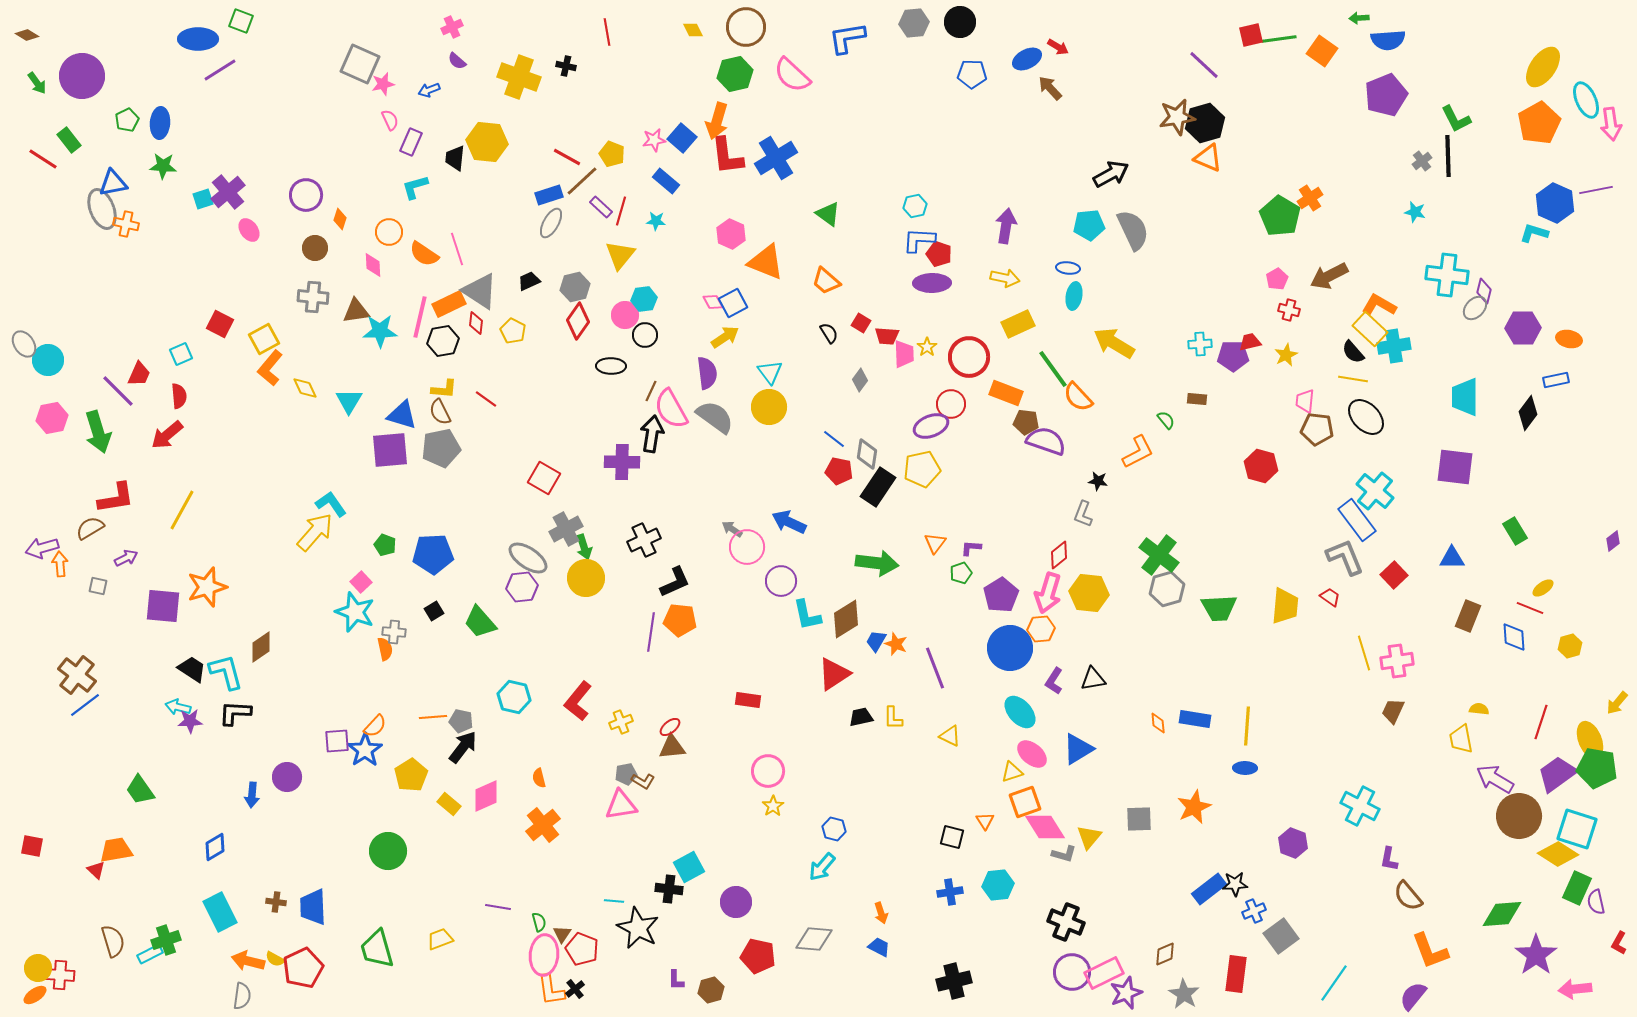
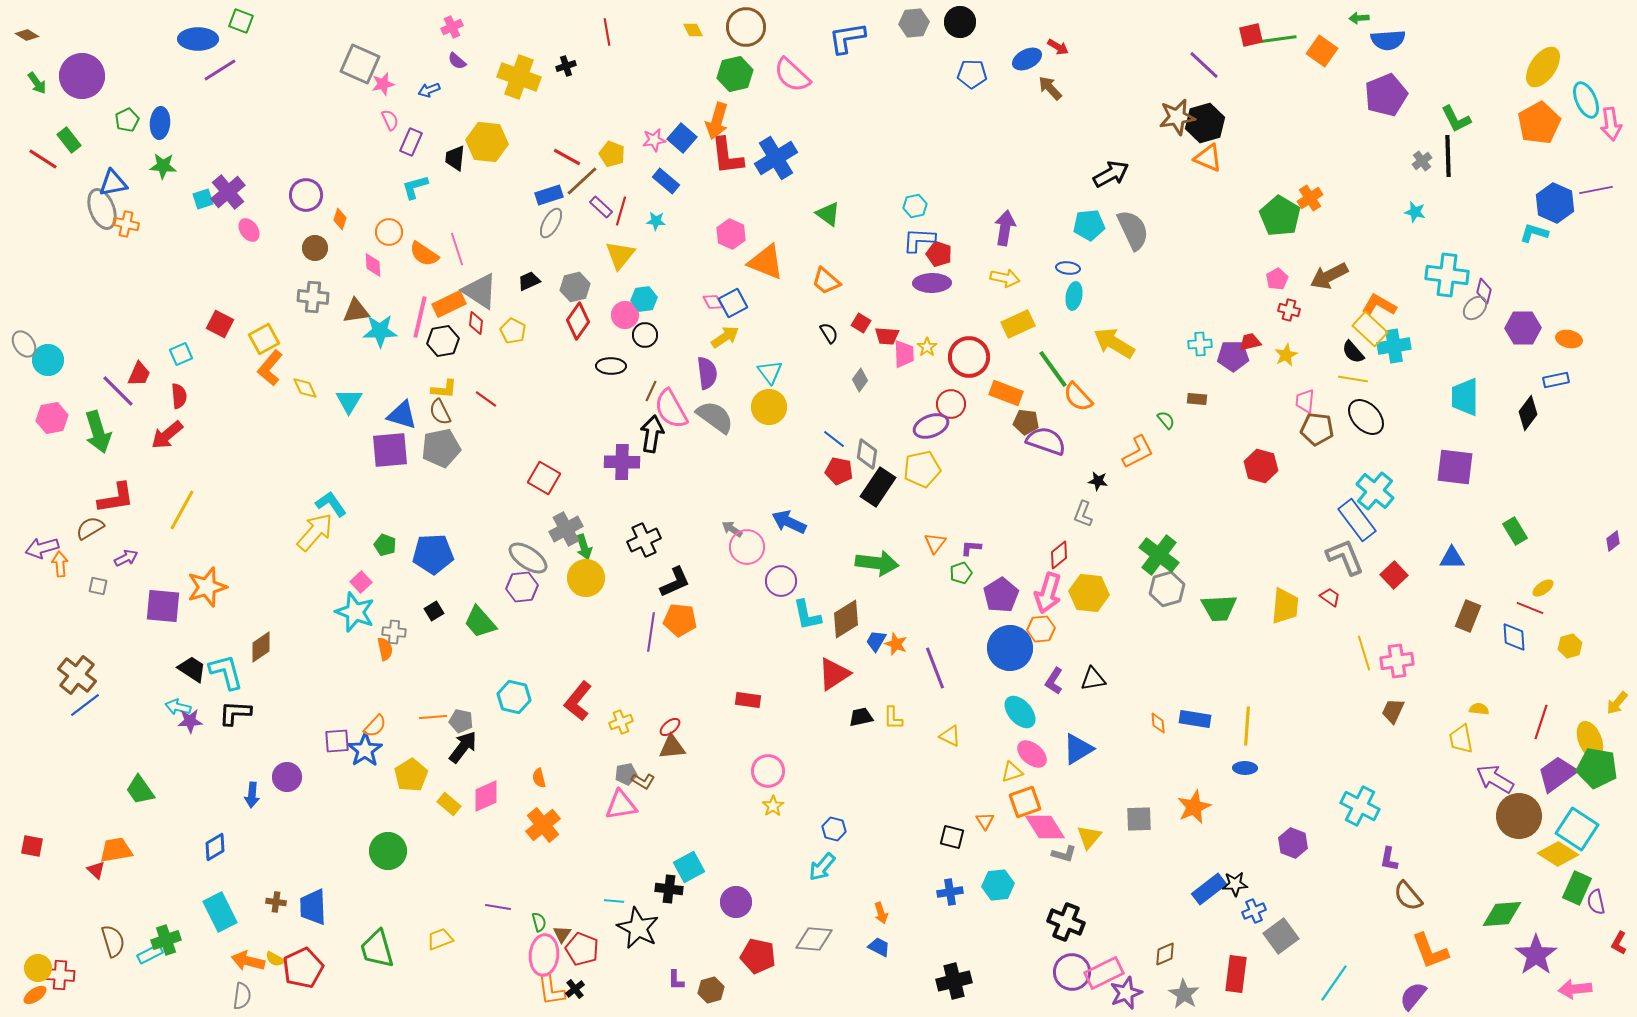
black cross at (566, 66): rotated 30 degrees counterclockwise
purple arrow at (1006, 226): moved 1 px left, 2 px down
cyan square at (1577, 829): rotated 15 degrees clockwise
